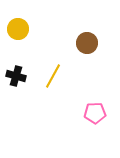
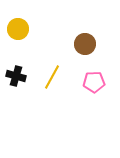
brown circle: moved 2 px left, 1 px down
yellow line: moved 1 px left, 1 px down
pink pentagon: moved 1 px left, 31 px up
